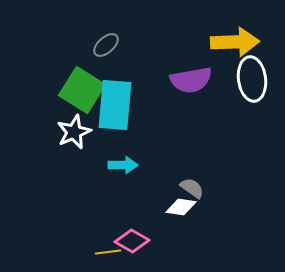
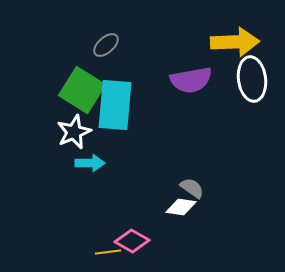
cyan arrow: moved 33 px left, 2 px up
